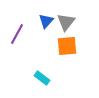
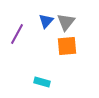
cyan rectangle: moved 4 px down; rotated 21 degrees counterclockwise
